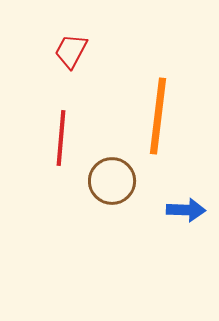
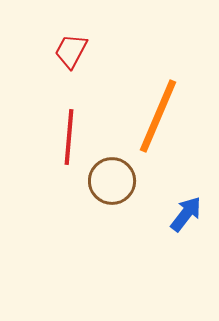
orange line: rotated 16 degrees clockwise
red line: moved 8 px right, 1 px up
blue arrow: moved 4 px down; rotated 54 degrees counterclockwise
